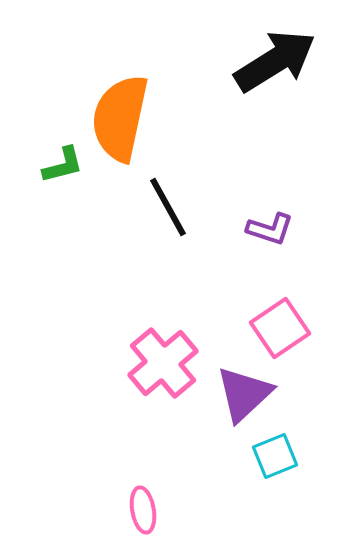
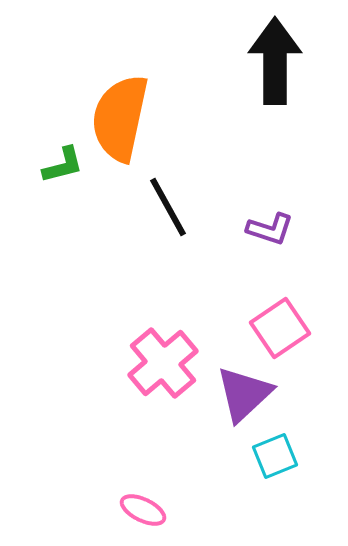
black arrow: rotated 58 degrees counterclockwise
pink ellipse: rotated 54 degrees counterclockwise
